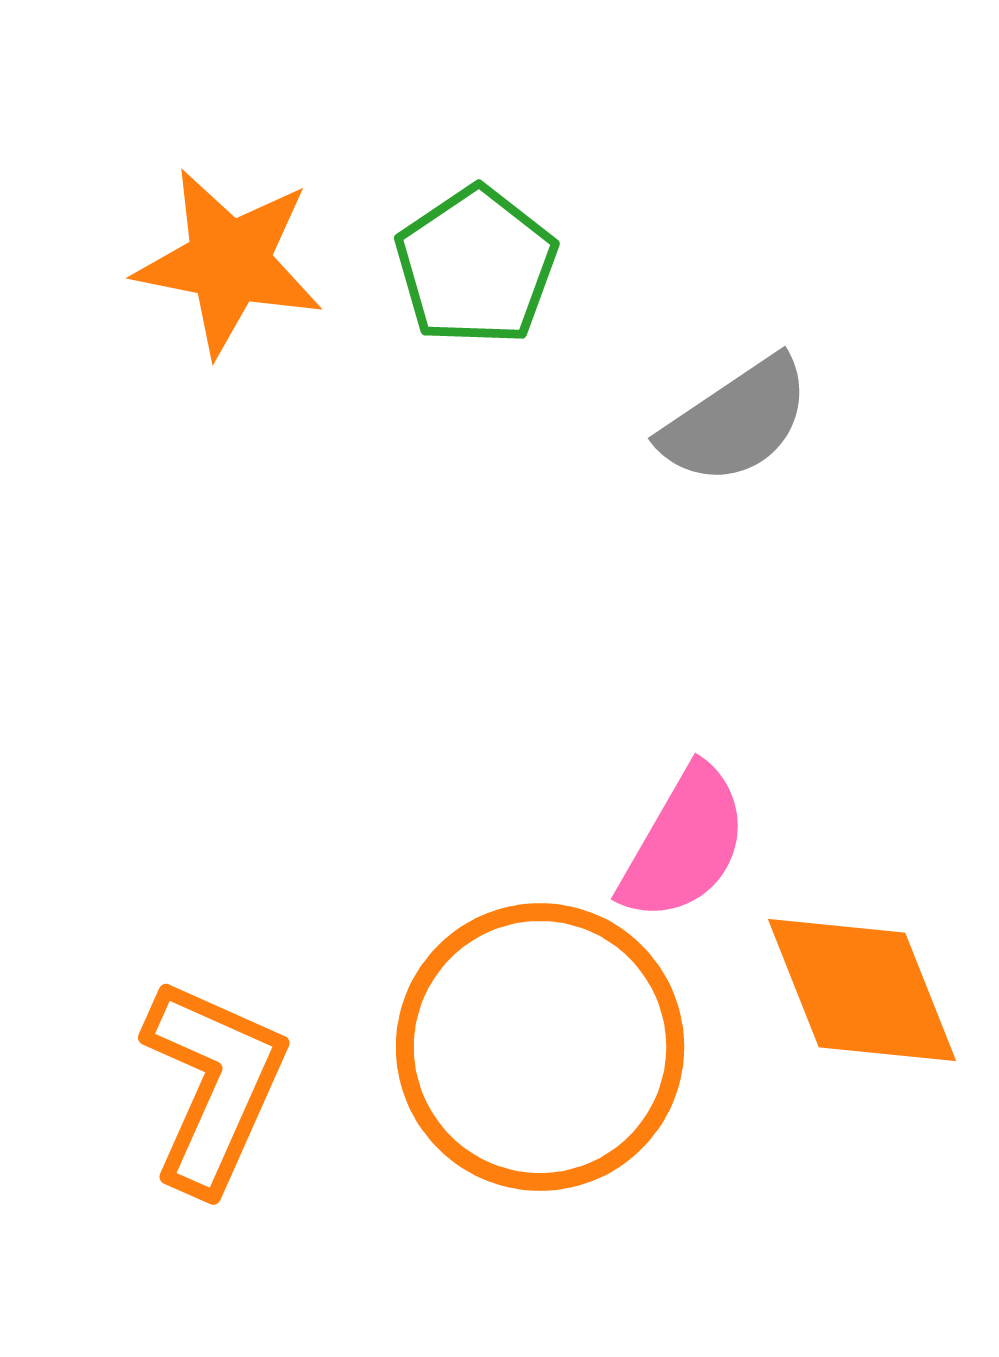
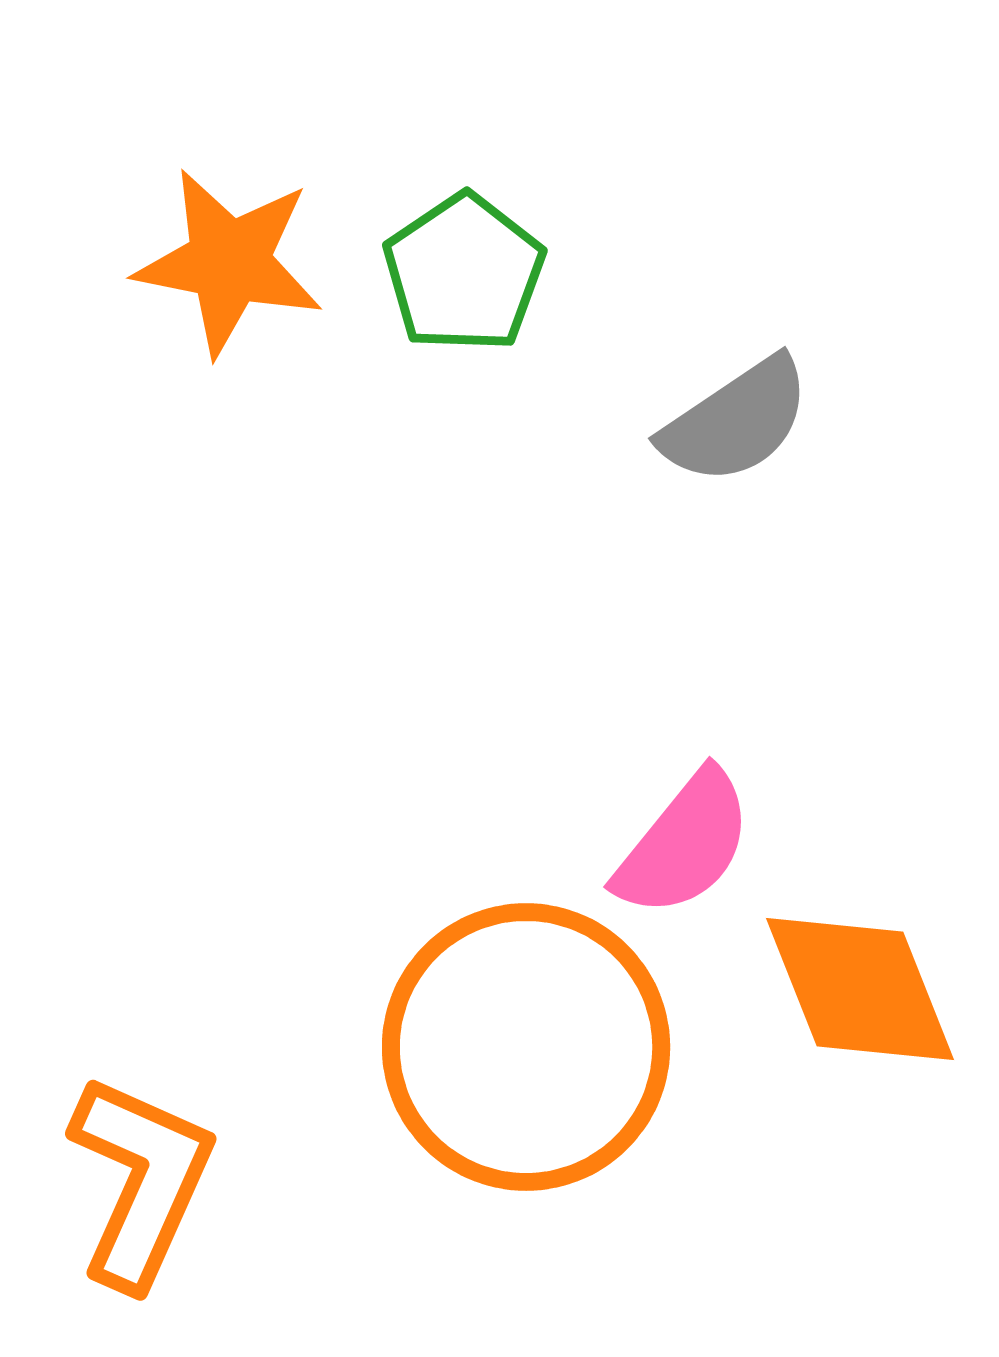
green pentagon: moved 12 px left, 7 px down
pink semicircle: rotated 9 degrees clockwise
orange diamond: moved 2 px left, 1 px up
orange circle: moved 14 px left
orange L-shape: moved 73 px left, 96 px down
